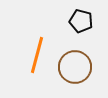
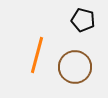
black pentagon: moved 2 px right, 1 px up
